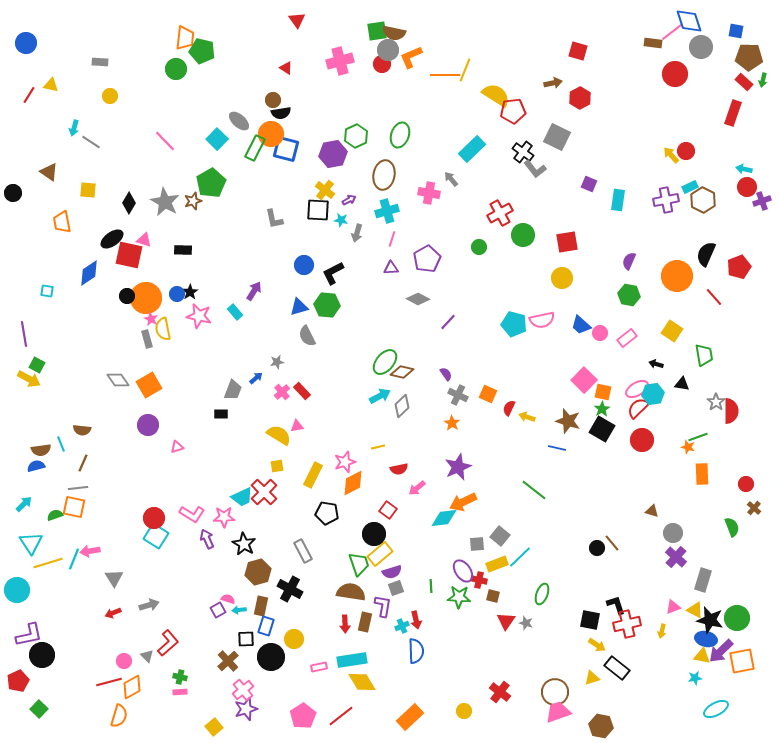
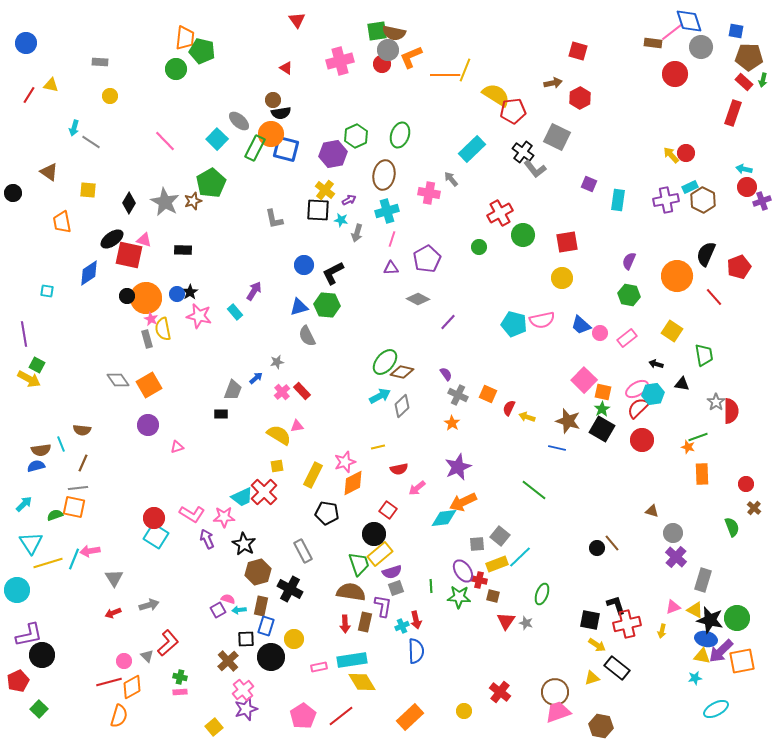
red circle at (686, 151): moved 2 px down
